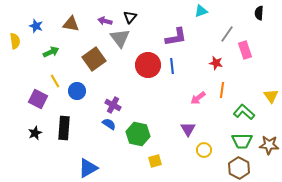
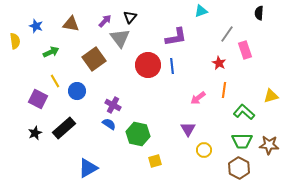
purple arrow: rotated 120 degrees clockwise
red star: moved 3 px right; rotated 16 degrees clockwise
orange line: moved 2 px right
yellow triangle: rotated 49 degrees clockwise
black rectangle: rotated 45 degrees clockwise
